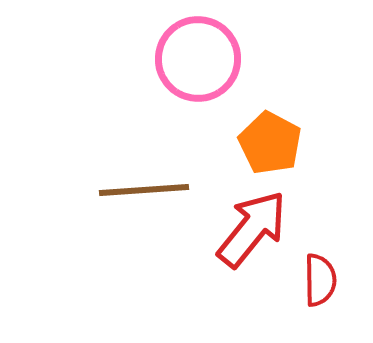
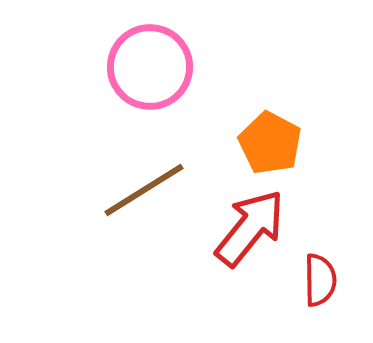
pink circle: moved 48 px left, 8 px down
brown line: rotated 28 degrees counterclockwise
red arrow: moved 2 px left, 1 px up
